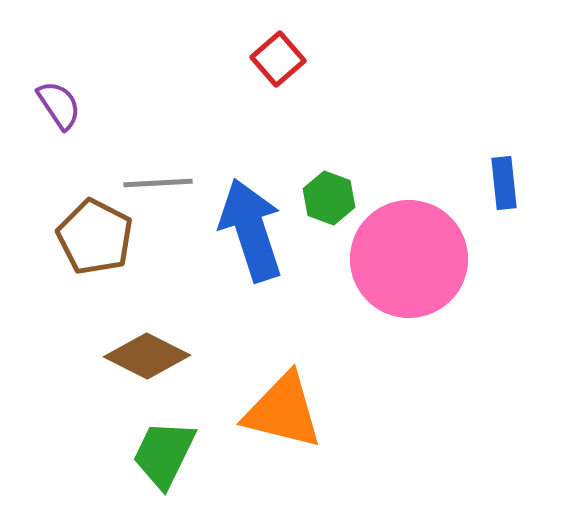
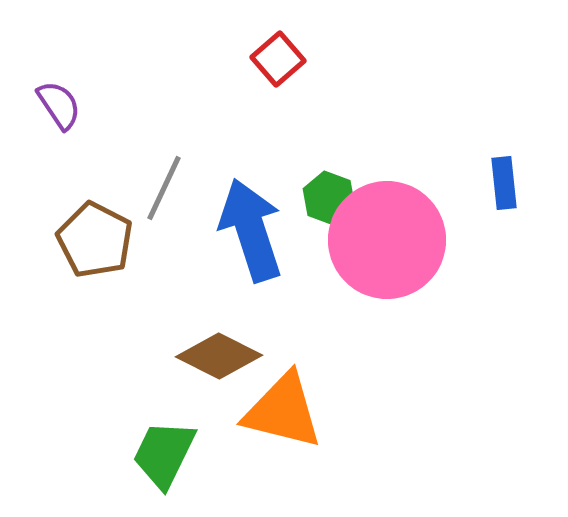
gray line: moved 6 px right, 5 px down; rotated 62 degrees counterclockwise
brown pentagon: moved 3 px down
pink circle: moved 22 px left, 19 px up
brown diamond: moved 72 px right
